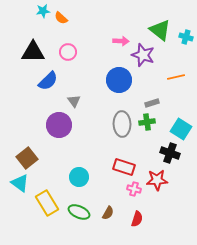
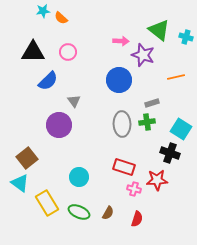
green triangle: moved 1 px left
